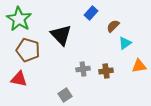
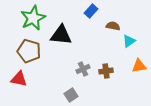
blue rectangle: moved 2 px up
green star: moved 14 px right, 1 px up; rotated 15 degrees clockwise
brown semicircle: rotated 56 degrees clockwise
black triangle: rotated 40 degrees counterclockwise
cyan triangle: moved 4 px right, 2 px up
brown pentagon: moved 1 px right, 1 px down
gray cross: rotated 16 degrees counterclockwise
gray square: moved 6 px right
